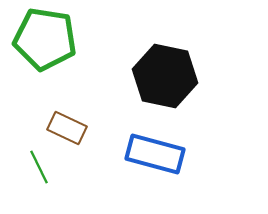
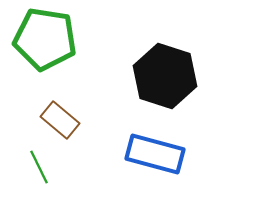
black hexagon: rotated 6 degrees clockwise
brown rectangle: moved 7 px left, 8 px up; rotated 15 degrees clockwise
